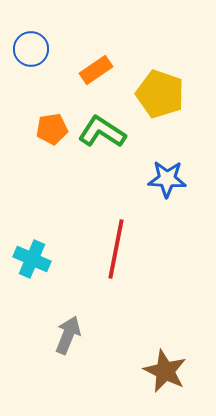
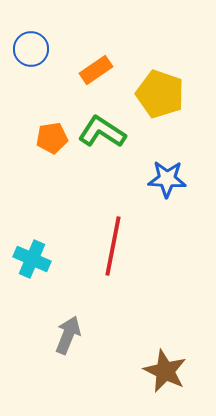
orange pentagon: moved 9 px down
red line: moved 3 px left, 3 px up
